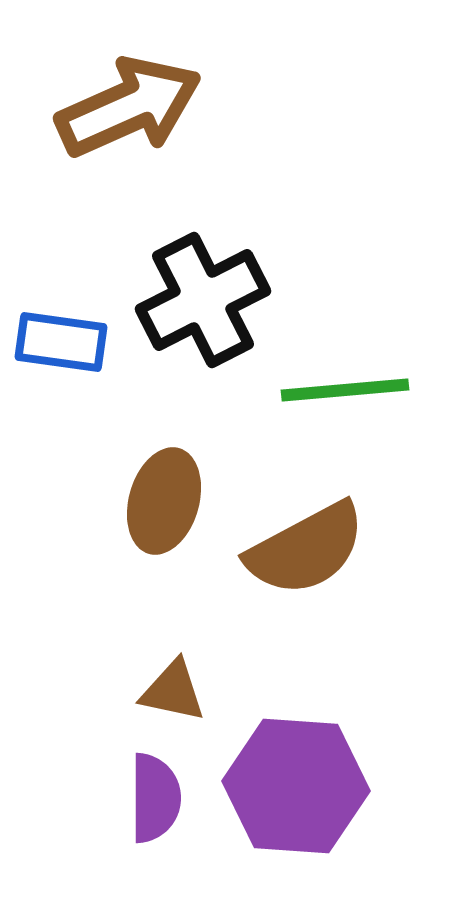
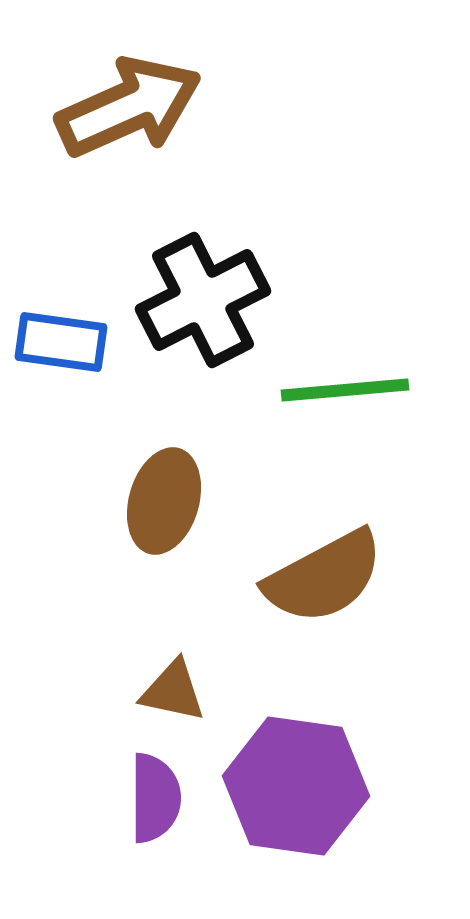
brown semicircle: moved 18 px right, 28 px down
purple hexagon: rotated 4 degrees clockwise
